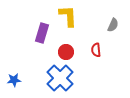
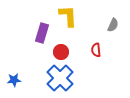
red circle: moved 5 px left
